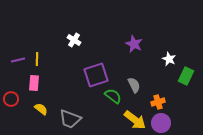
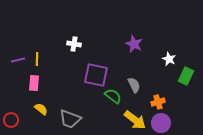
white cross: moved 4 px down; rotated 24 degrees counterclockwise
purple square: rotated 30 degrees clockwise
red circle: moved 21 px down
